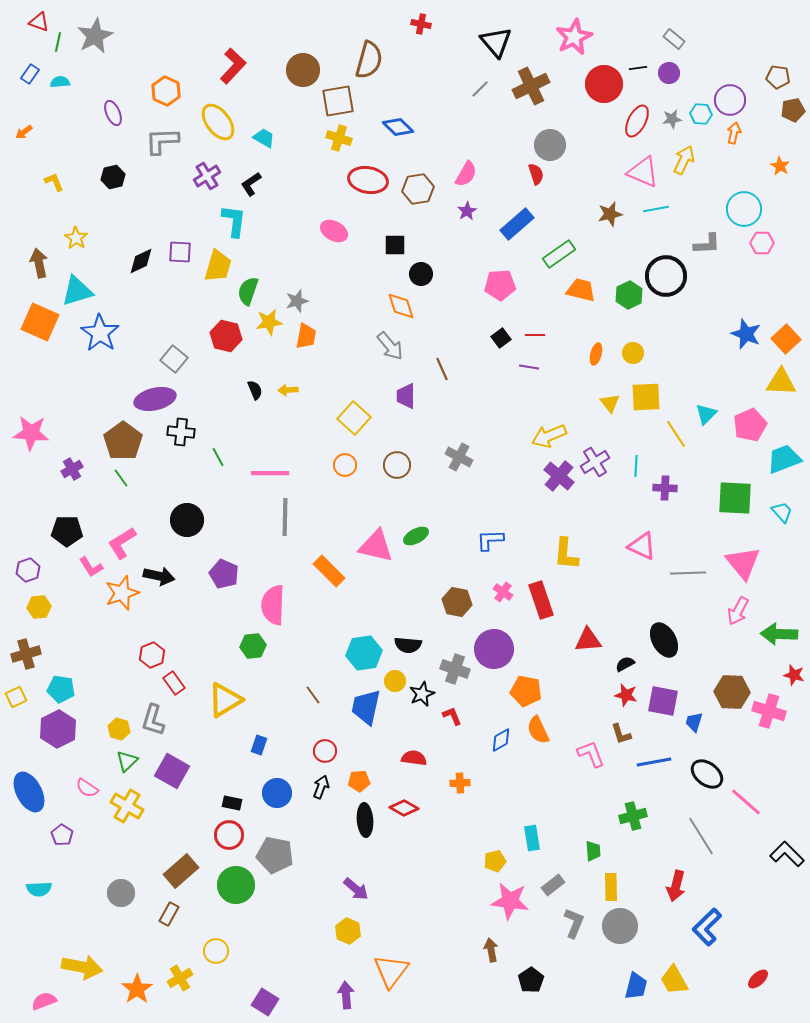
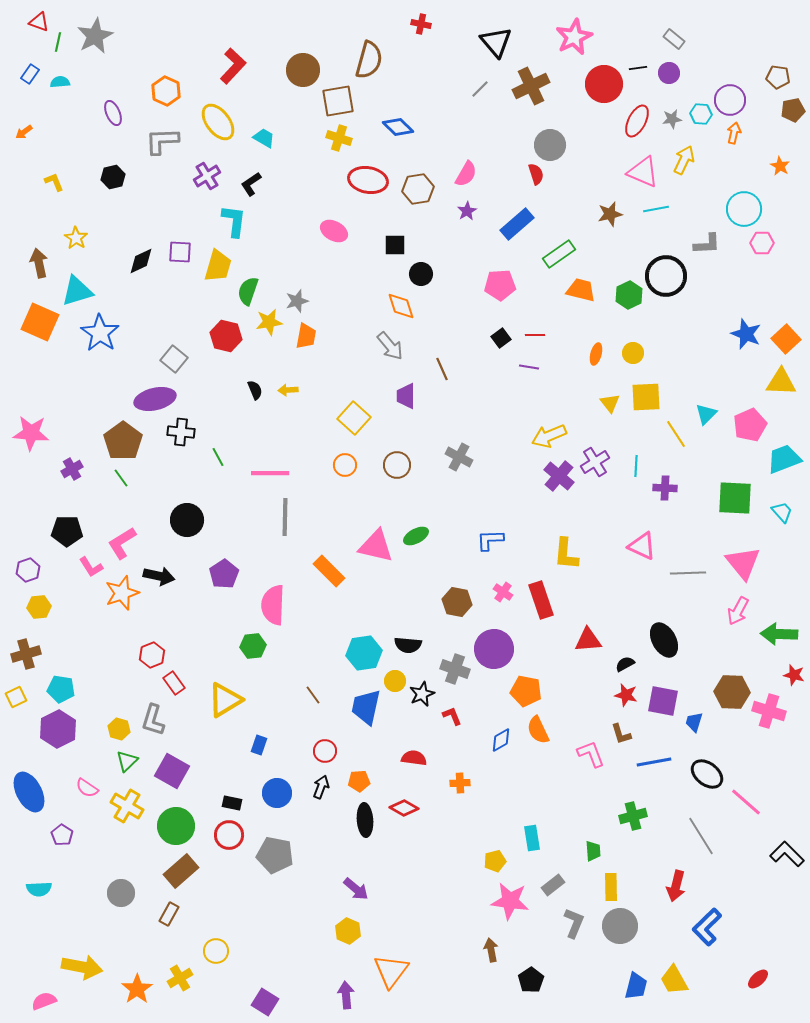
purple pentagon at (224, 574): rotated 16 degrees clockwise
green circle at (236, 885): moved 60 px left, 59 px up
